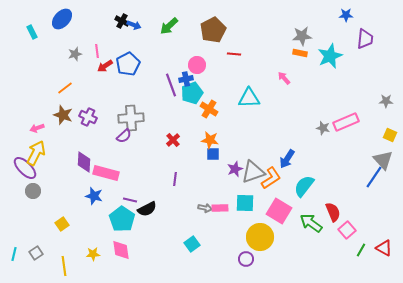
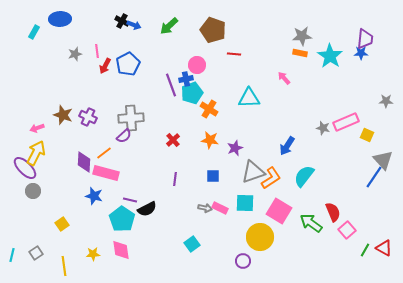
blue star at (346, 15): moved 15 px right, 38 px down
blue ellipse at (62, 19): moved 2 px left; rotated 45 degrees clockwise
brown pentagon at (213, 30): rotated 25 degrees counterclockwise
cyan rectangle at (32, 32): moved 2 px right; rotated 56 degrees clockwise
cyan star at (330, 56): rotated 15 degrees counterclockwise
red arrow at (105, 66): rotated 28 degrees counterclockwise
orange line at (65, 88): moved 39 px right, 65 px down
yellow square at (390, 135): moved 23 px left
blue square at (213, 154): moved 22 px down
blue arrow at (287, 159): moved 13 px up
purple star at (235, 169): moved 21 px up
cyan semicircle at (304, 186): moved 10 px up
pink rectangle at (220, 208): rotated 28 degrees clockwise
green line at (361, 250): moved 4 px right
cyan line at (14, 254): moved 2 px left, 1 px down
purple circle at (246, 259): moved 3 px left, 2 px down
